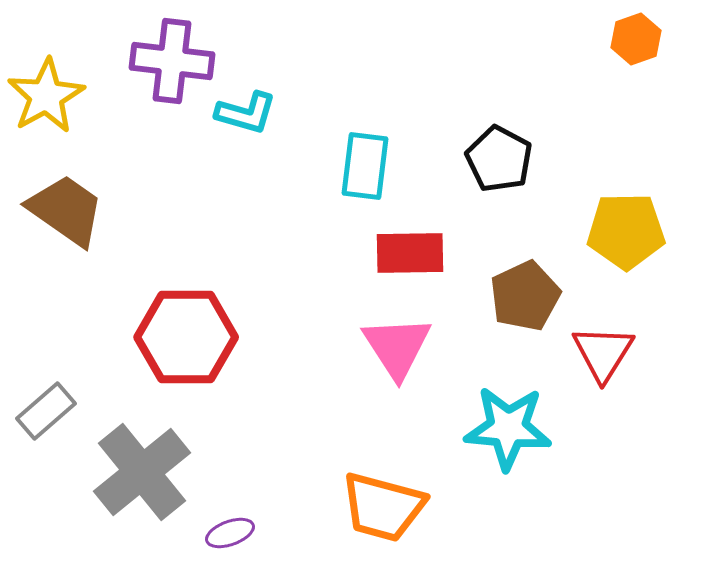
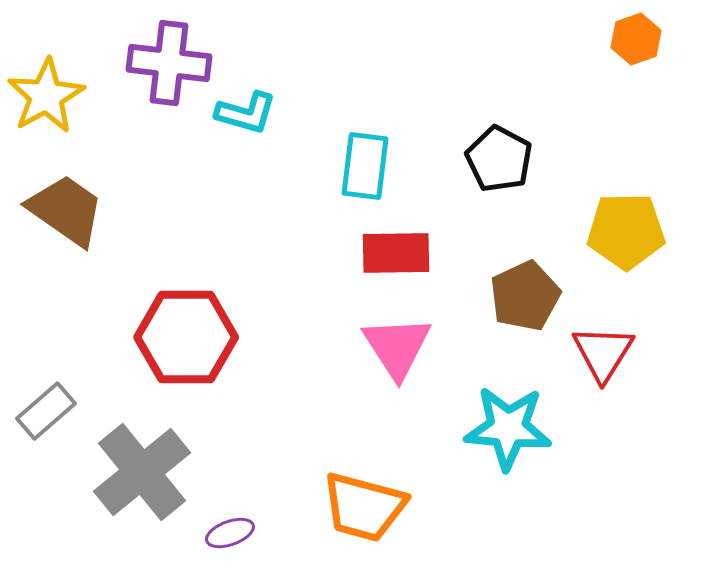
purple cross: moved 3 px left, 2 px down
red rectangle: moved 14 px left
orange trapezoid: moved 19 px left
